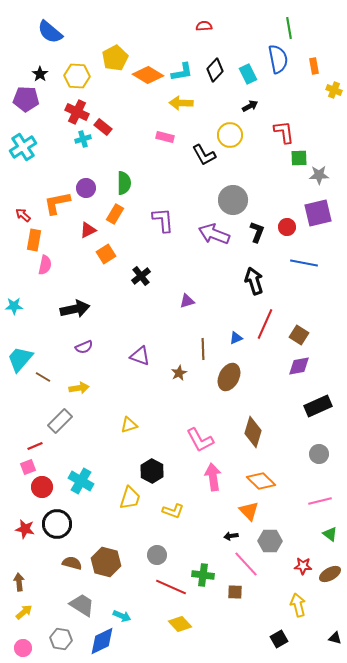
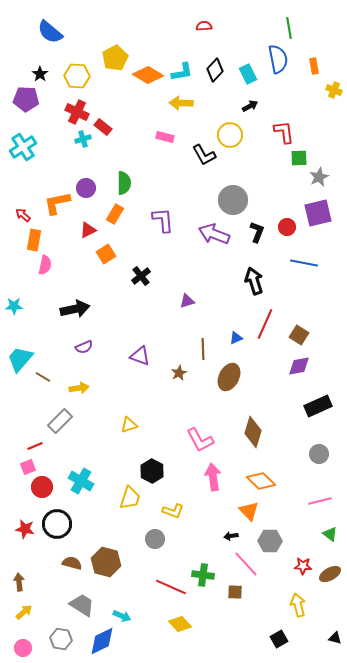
gray star at (319, 175): moved 2 px down; rotated 24 degrees counterclockwise
gray circle at (157, 555): moved 2 px left, 16 px up
